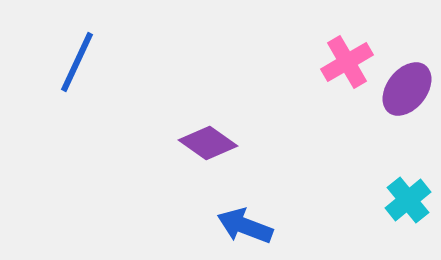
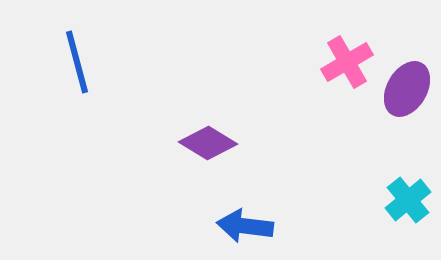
blue line: rotated 40 degrees counterclockwise
purple ellipse: rotated 8 degrees counterclockwise
purple diamond: rotated 4 degrees counterclockwise
blue arrow: rotated 14 degrees counterclockwise
